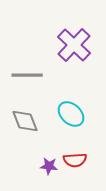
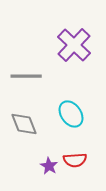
gray line: moved 1 px left, 1 px down
cyan ellipse: rotated 12 degrees clockwise
gray diamond: moved 1 px left, 3 px down
purple star: rotated 24 degrees clockwise
